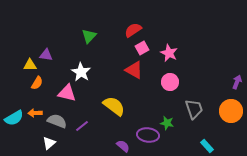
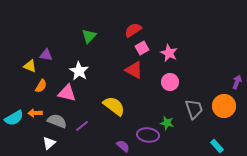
yellow triangle: moved 1 px down; rotated 24 degrees clockwise
white star: moved 2 px left, 1 px up
orange semicircle: moved 4 px right, 3 px down
orange circle: moved 7 px left, 5 px up
cyan rectangle: moved 10 px right
